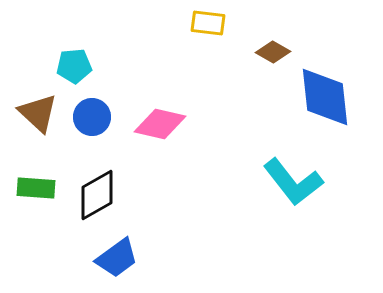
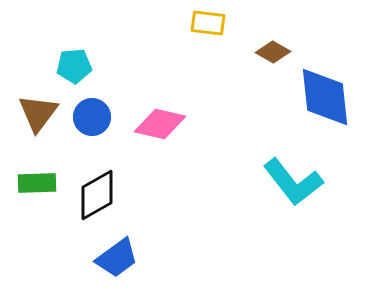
brown triangle: rotated 24 degrees clockwise
green rectangle: moved 1 px right, 5 px up; rotated 6 degrees counterclockwise
